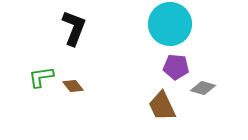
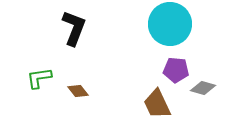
purple pentagon: moved 3 px down
green L-shape: moved 2 px left, 1 px down
brown diamond: moved 5 px right, 5 px down
brown trapezoid: moved 5 px left, 2 px up
